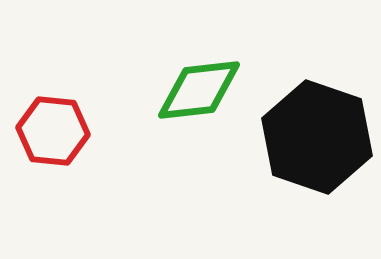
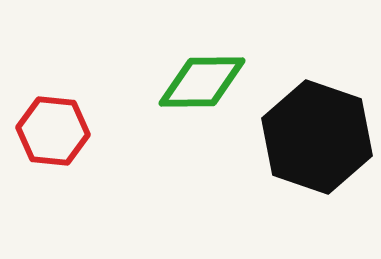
green diamond: moved 3 px right, 8 px up; rotated 6 degrees clockwise
